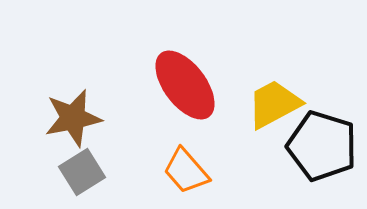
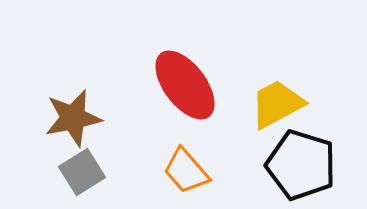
yellow trapezoid: moved 3 px right
black pentagon: moved 21 px left, 19 px down
